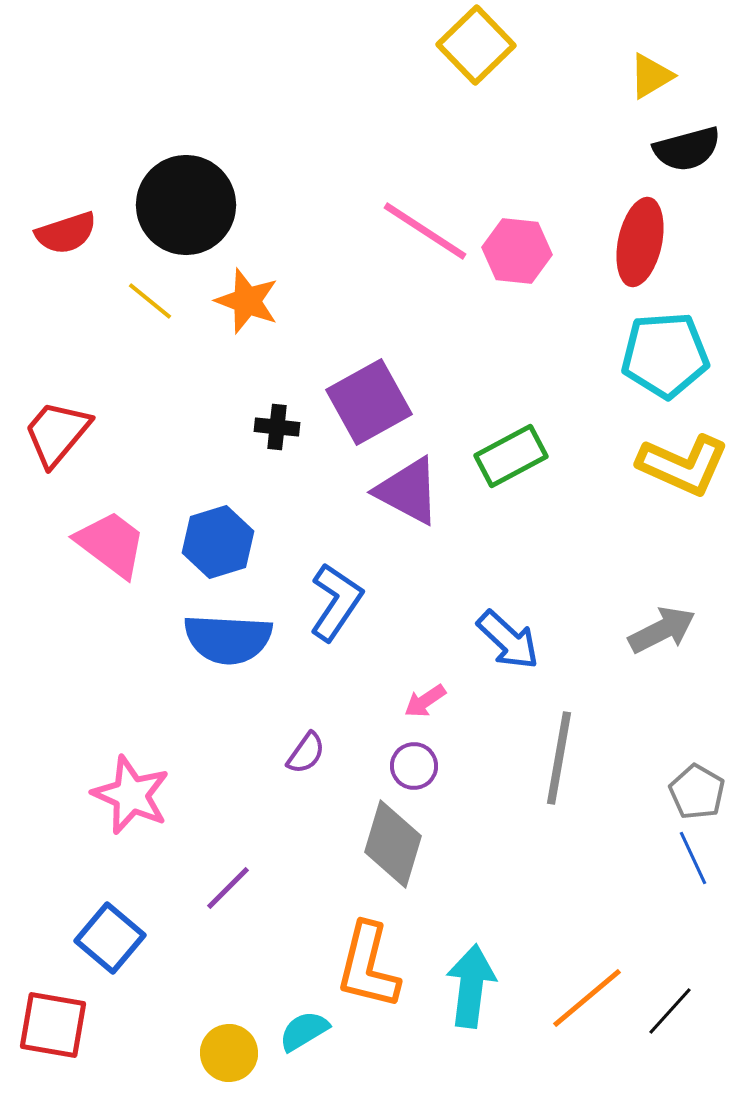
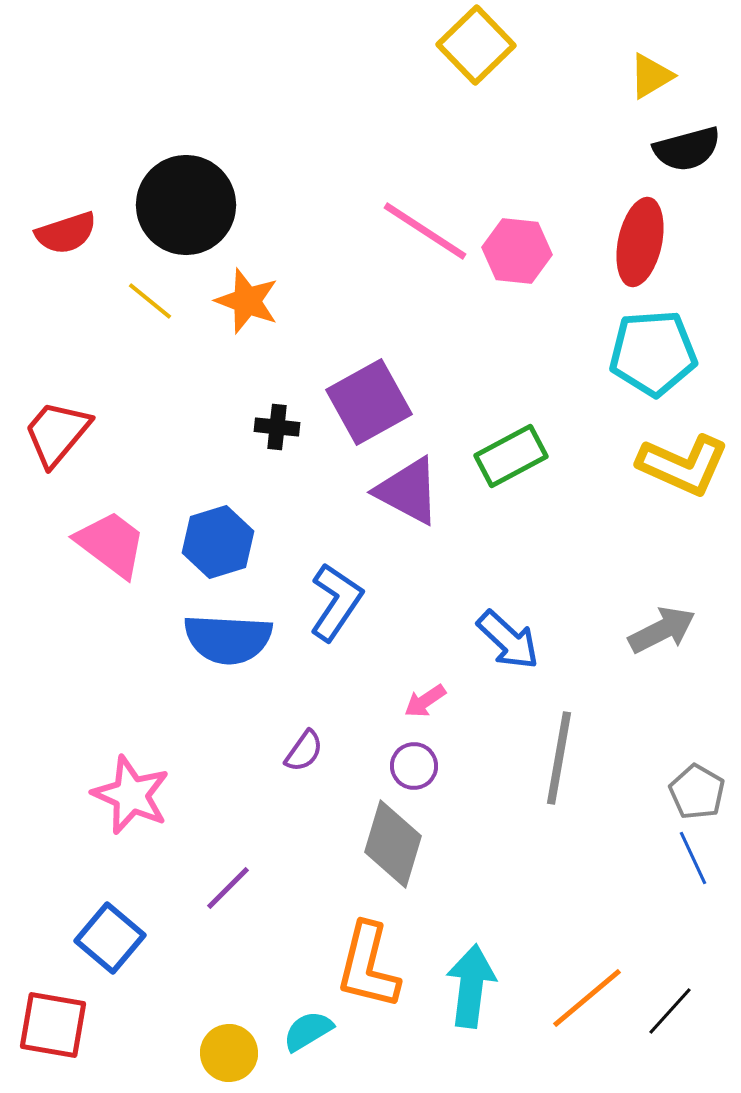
cyan pentagon: moved 12 px left, 2 px up
purple semicircle: moved 2 px left, 2 px up
cyan semicircle: moved 4 px right
